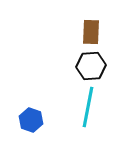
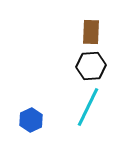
cyan line: rotated 15 degrees clockwise
blue hexagon: rotated 15 degrees clockwise
